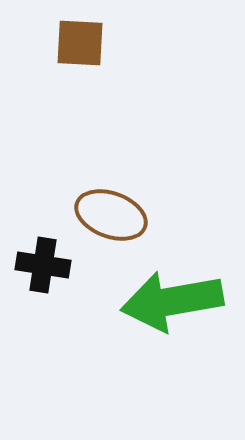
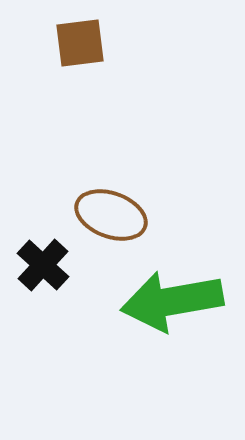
brown square: rotated 10 degrees counterclockwise
black cross: rotated 34 degrees clockwise
